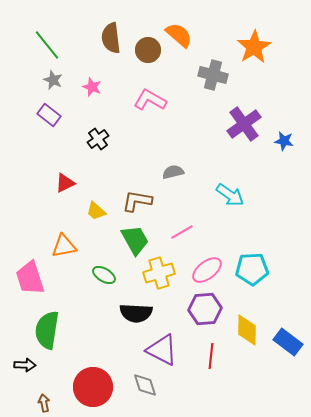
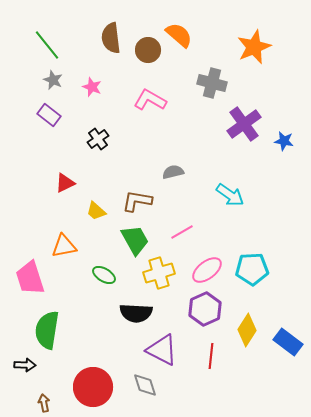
orange star: rotated 8 degrees clockwise
gray cross: moved 1 px left, 8 px down
purple hexagon: rotated 20 degrees counterclockwise
yellow diamond: rotated 32 degrees clockwise
